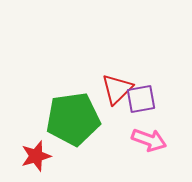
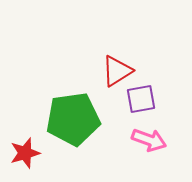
red triangle: moved 18 px up; rotated 12 degrees clockwise
red star: moved 11 px left, 3 px up
